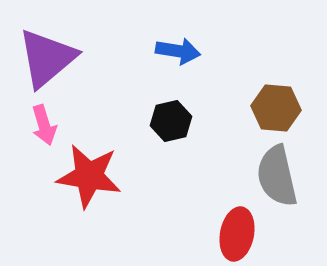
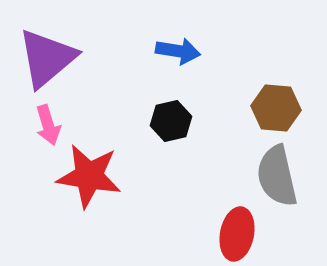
pink arrow: moved 4 px right
